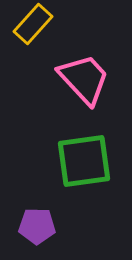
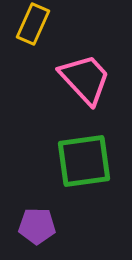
yellow rectangle: rotated 18 degrees counterclockwise
pink trapezoid: moved 1 px right
